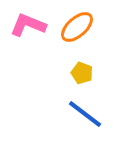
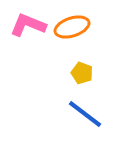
orange ellipse: moved 5 px left; rotated 24 degrees clockwise
